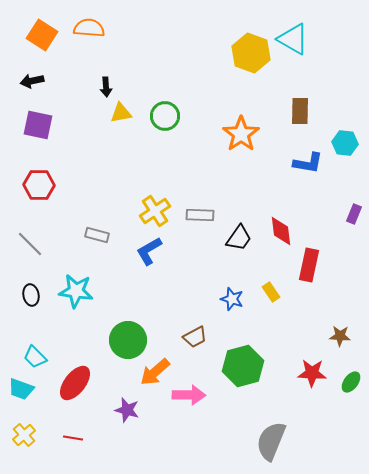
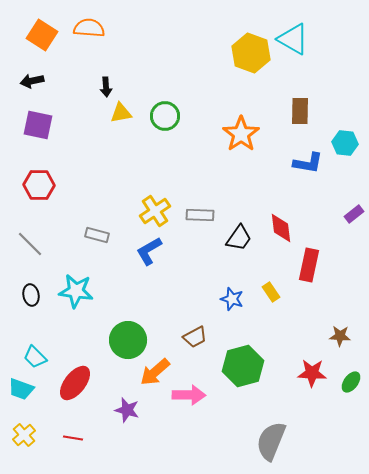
purple rectangle at (354, 214): rotated 30 degrees clockwise
red diamond at (281, 231): moved 3 px up
